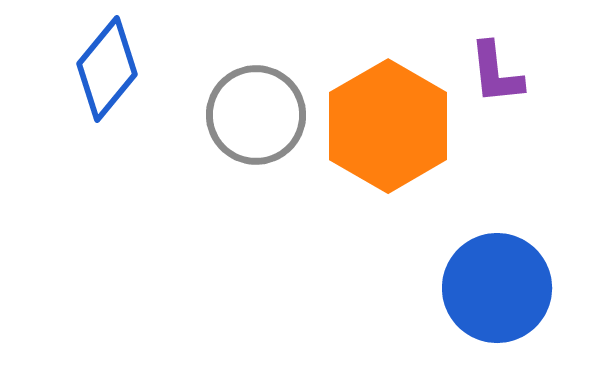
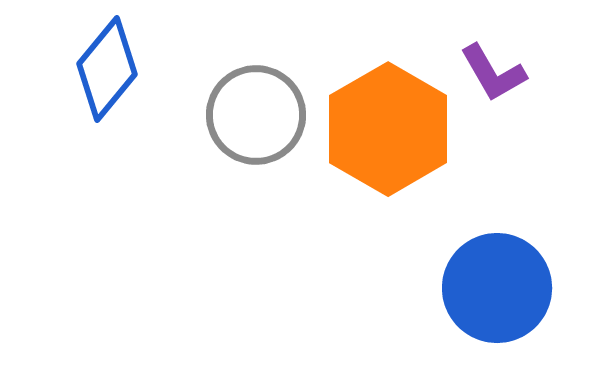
purple L-shape: moved 3 px left; rotated 24 degrees counterclockwise
orange hexagon: moved 3 px down
